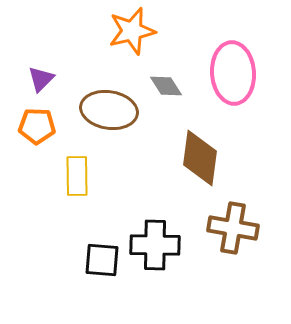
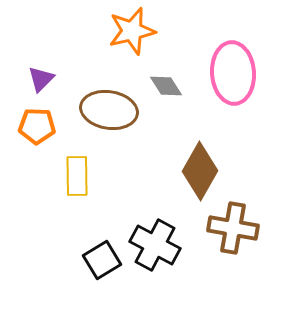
brown diamond: moved 13 px down; rotated 22 degrees clockwise
black cross: rotated 27 degrees clockwise
black square: rotated 36 degrees counterclockwise
